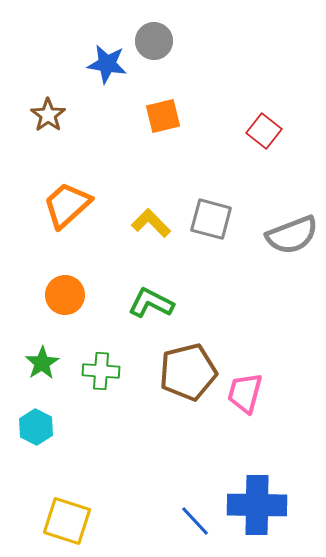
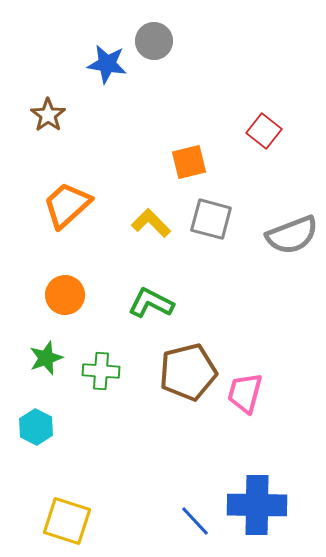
orange square: moved 26 px right, 46 px down
green star: moved 4 px right, 5 px up; rotated 12 degrees clockwise
